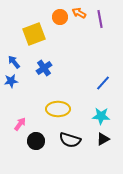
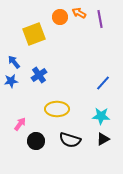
blue cross: moved 5 px left, 7 px down
yellow ellipse: moved 1 px left
